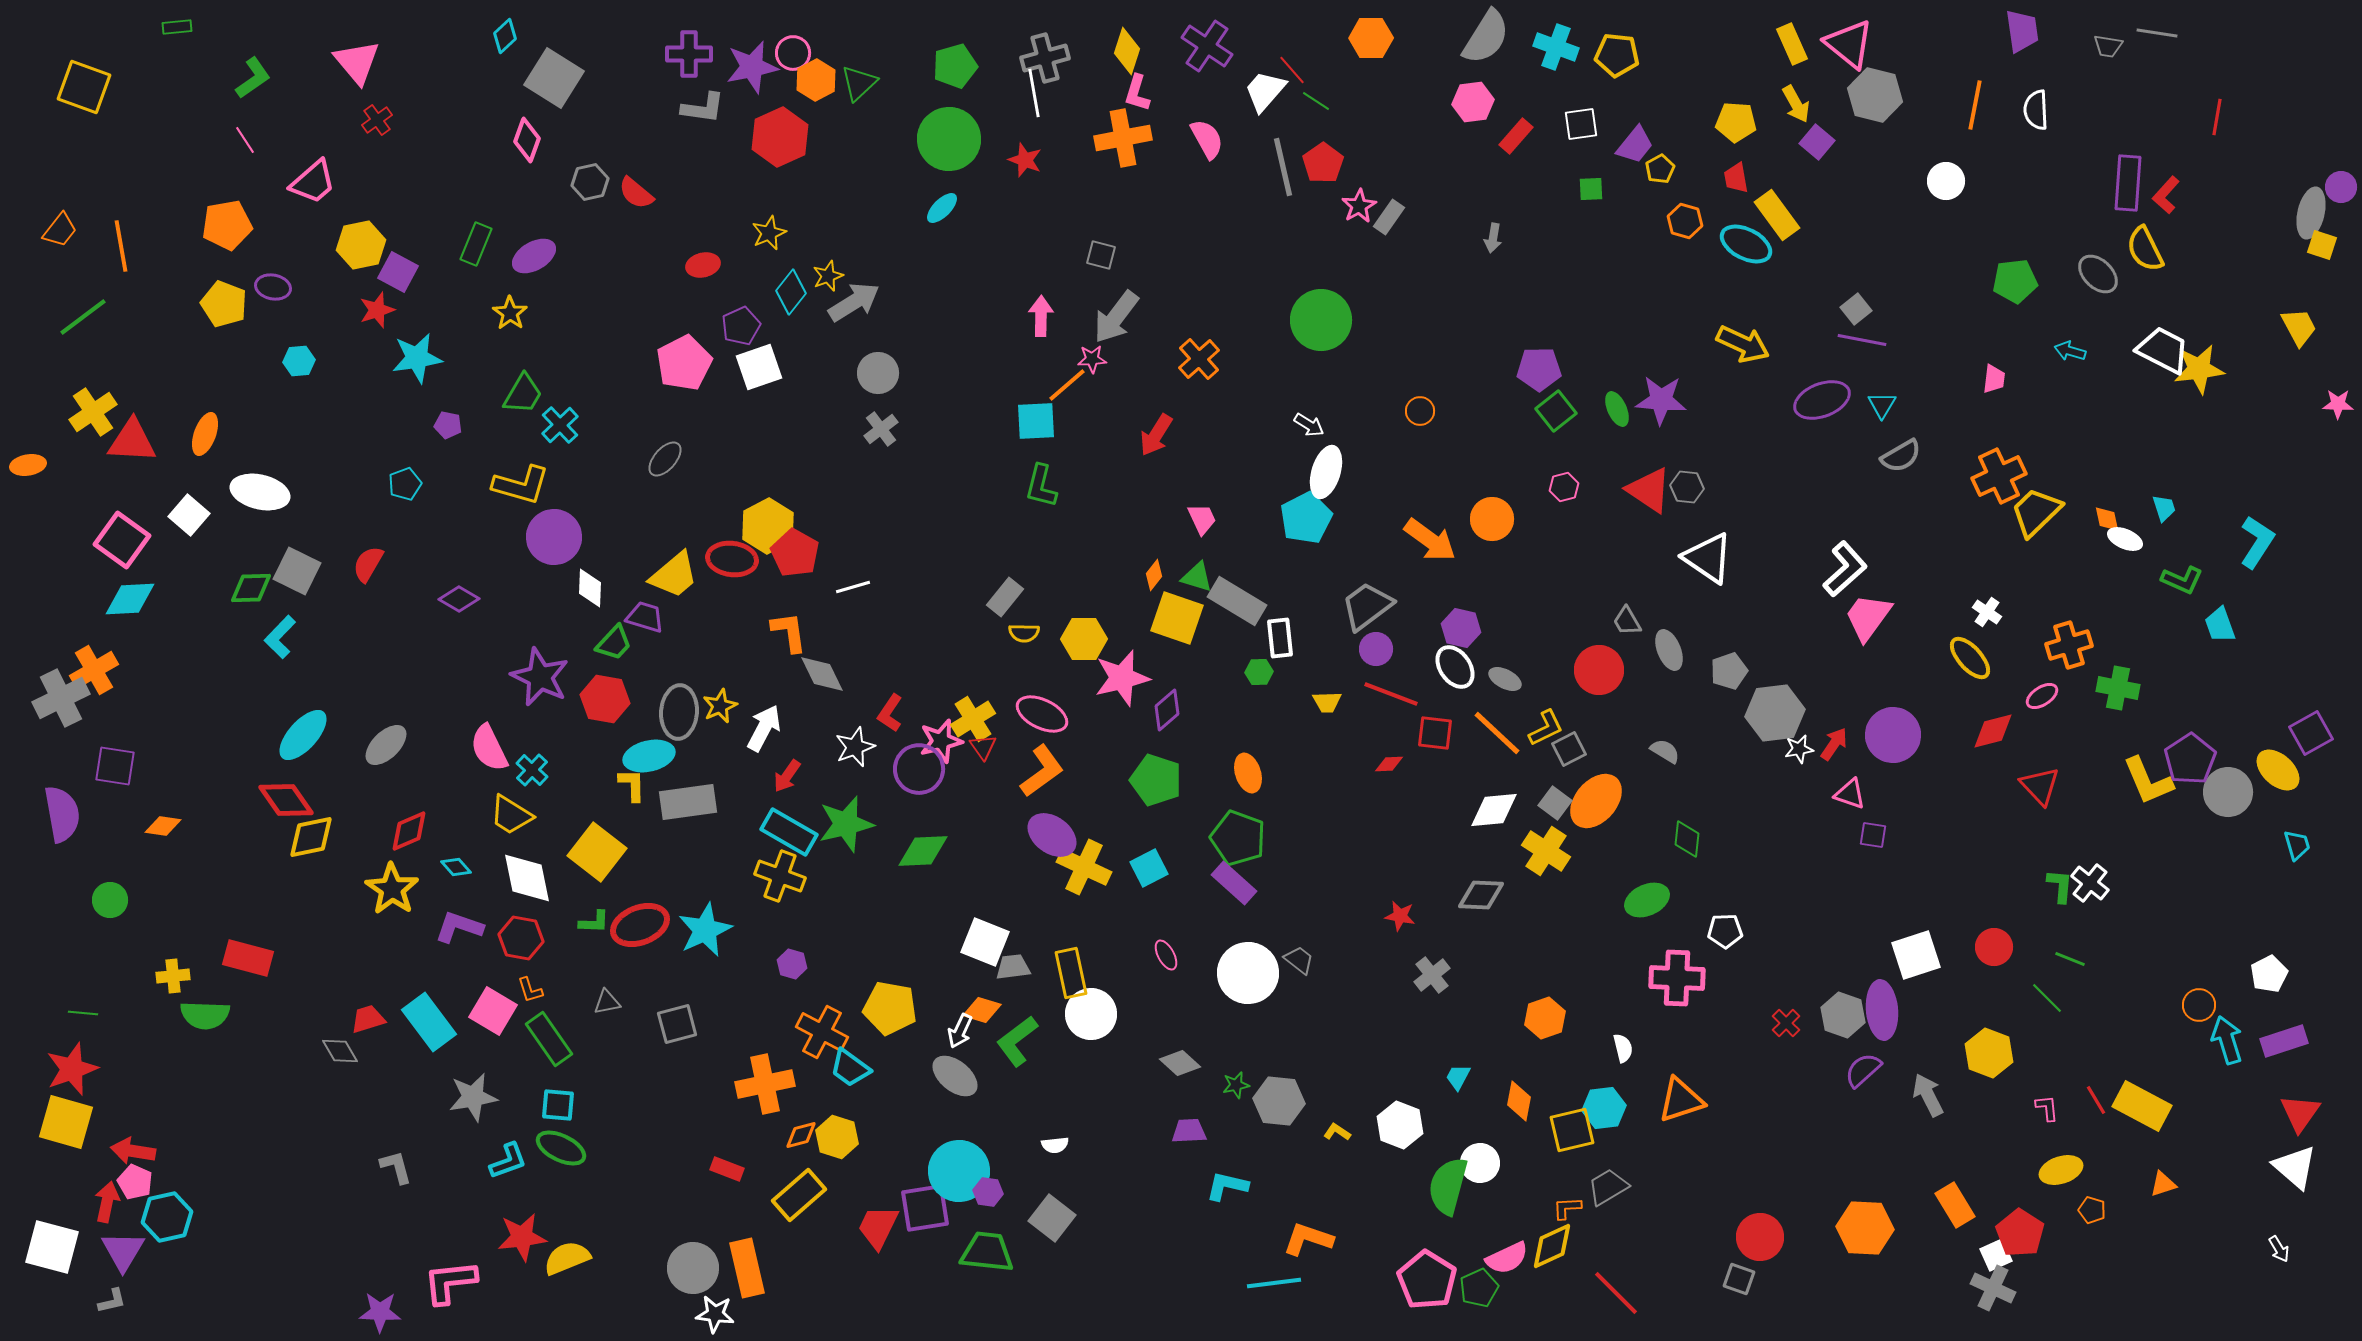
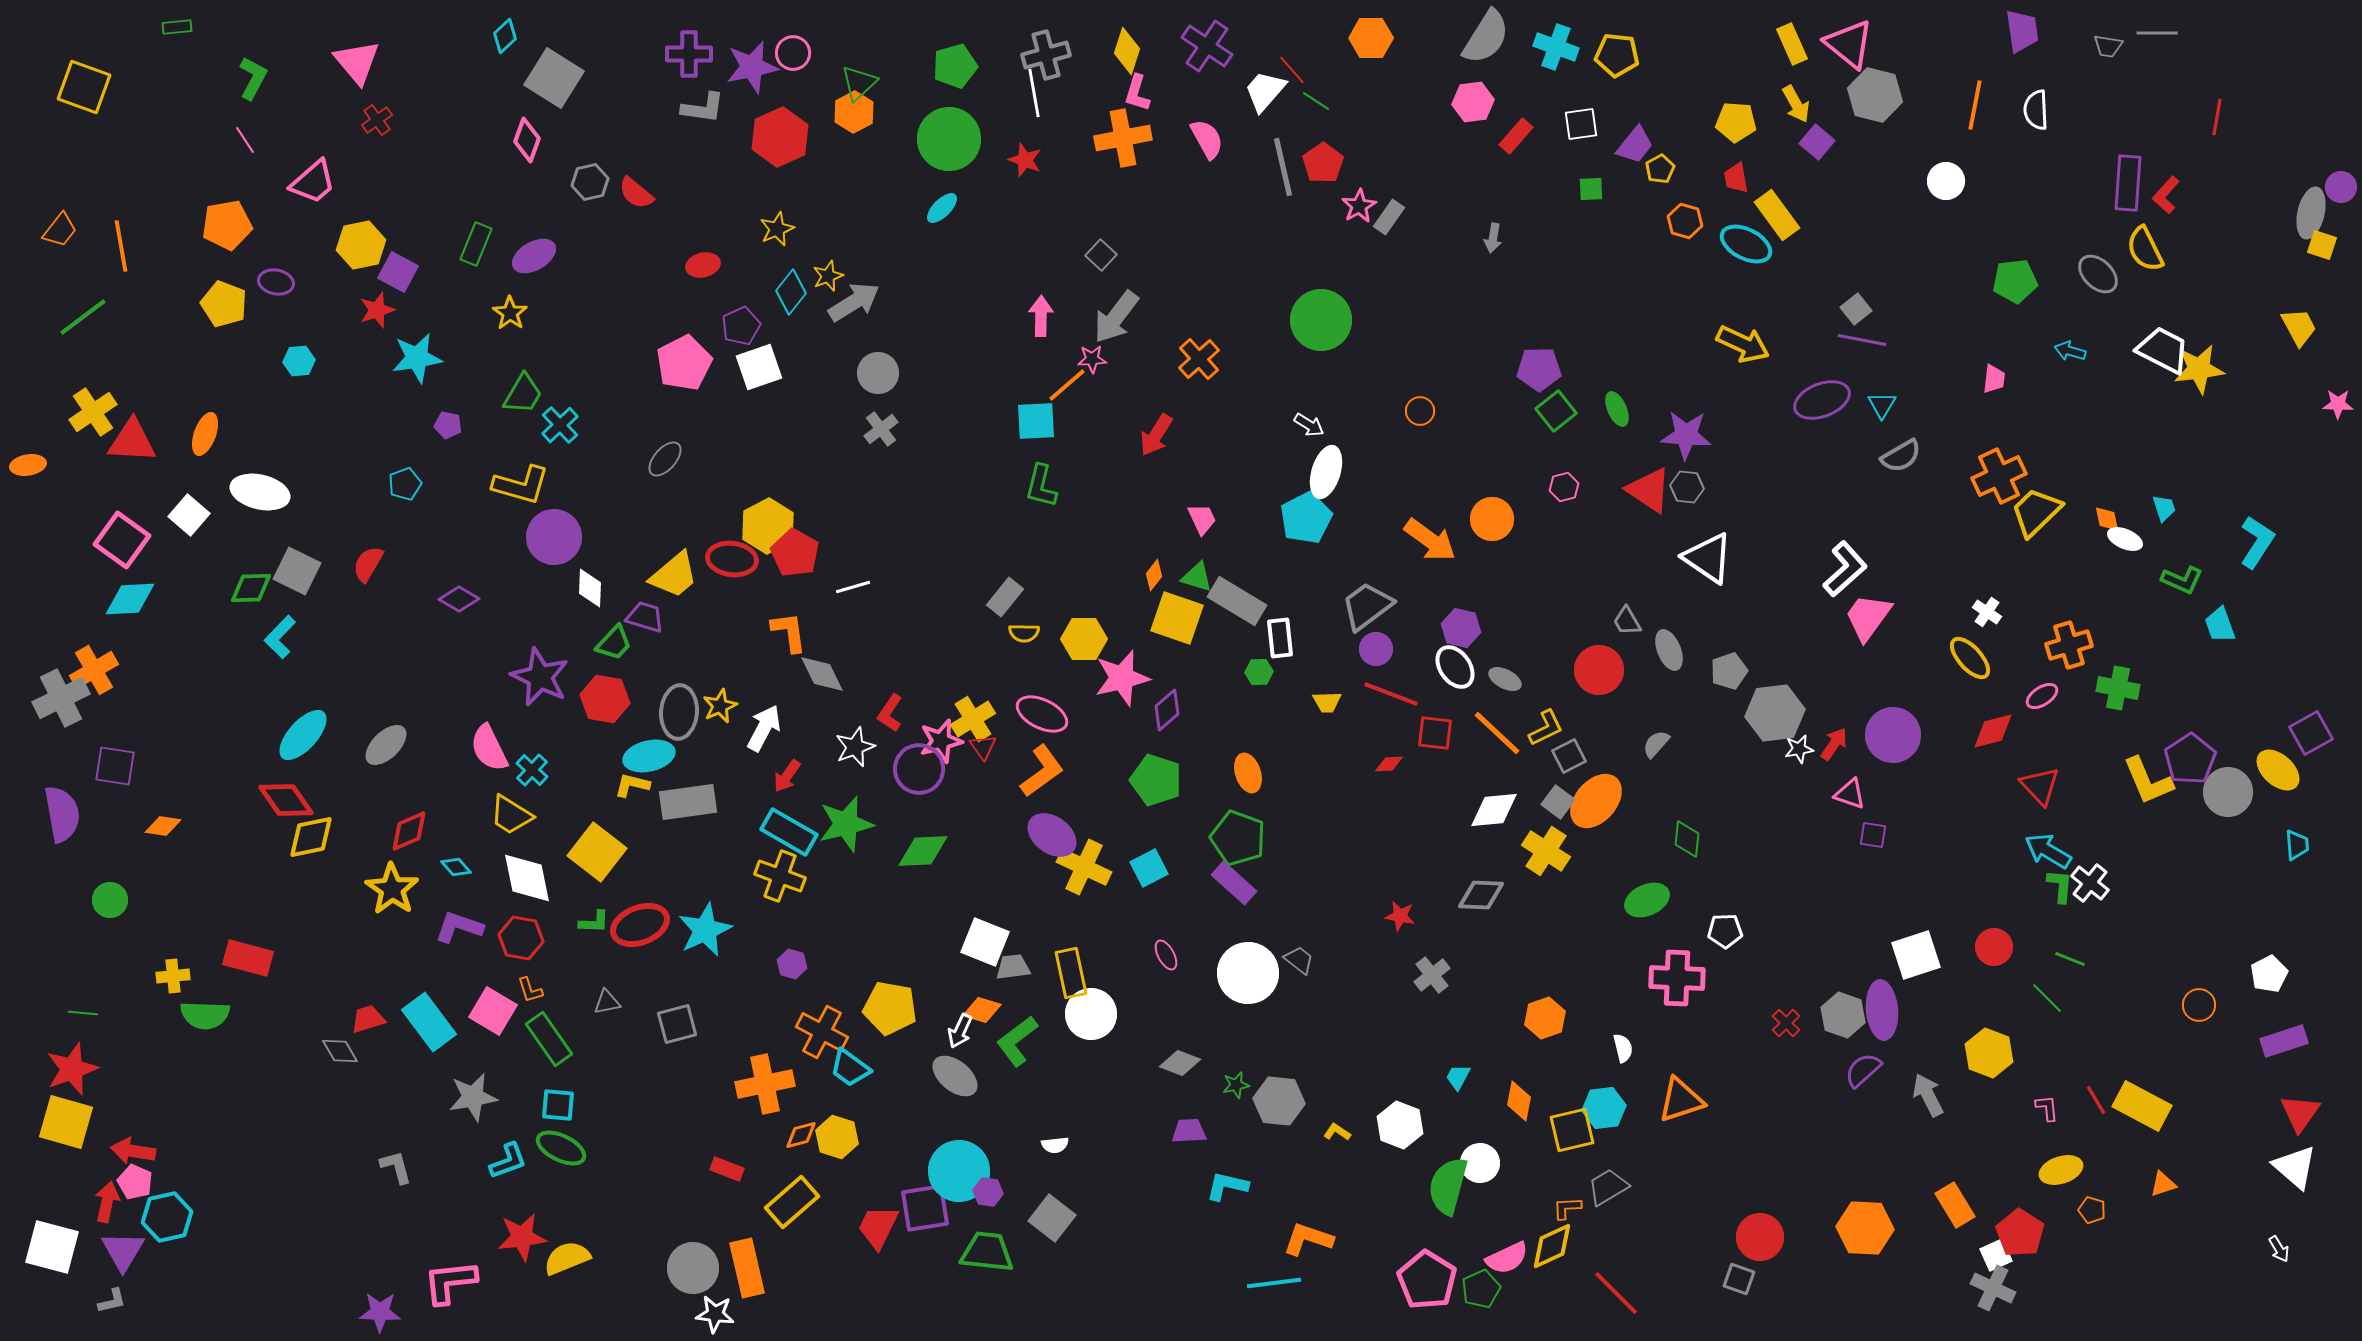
gray line at (2157, 33): rotated 9 degrees counterclockwise
gray cross at (1045, 58): moved 1 px right, 3 px up
green L-shape at (253, 78): rotated 27 degrees counterclockwise
orange hexagon at (816, 80): moved 38 px right, 32 px down
yellow star at (769, 233): moved 8 px right, 4 px up
gray square at (1101, 255): rotated 28 degrees clockwise
purple ellipse at (273, 287): moved 3 px right, 5 px up
purple star at (1661, 400): moved 25 px right, 35 px down
gray square at (1569, 749): moved 7 px down
gray semicircle at (1665, 751): moved 9 px left, 7 px up; rotated 80 degrees counterclockwise
yellow L-shape at (632, 785): rotated 75 degrees counterclockwise
gray square at (1555, 803): moved 3 px right, 1 px up
cyan trapezoid at (2297, 845): rotated 12 degrees clockwise
cyan arrow at (2227, 1040): moved 179 px left, 189 px up; rotated 42 degrees counterclockwise
gray diamond at (1180, 1063): rotated 21 degrees counterclockwise
yellow rectangle at (799, 1195): moved 7 px left, 7 px down
green pentagon at (1479, 1288): moved 2 px right, 1 px down
